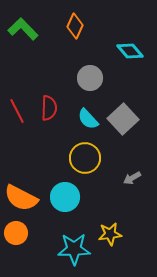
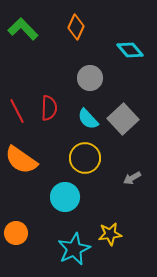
orange diamond: moved 1 px right, 1 px down
cyan diamond: moved 1 px up
orange semicircle: moved 38 px up; rotated 8 degrees clockwise
cyan star: rotated 24 degrees counterclockwise
